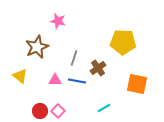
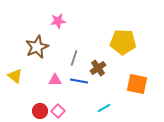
pink star: rotated 21 degrees counterclockwise
yellow triangle: moved 5 px left
blue line: moved 2 px right
